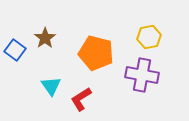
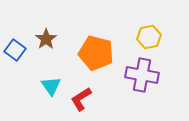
brown star: moved 1 px right, 1 px down
